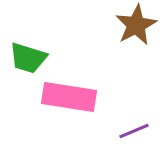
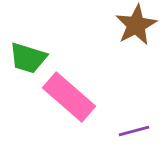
pink rectangle: rotated 32 degrees clockwise
purple line: rotated 8 degrees clockwise
